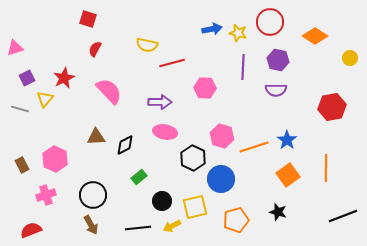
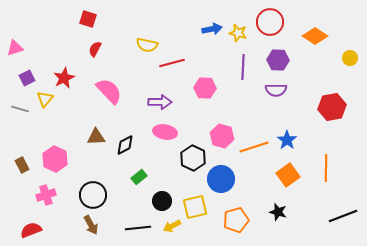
purple hexagon at (278, 60): rotated 10 degrees counterclockwise
